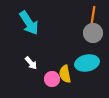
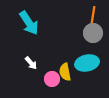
yellow semicircle: moved 2 px up
